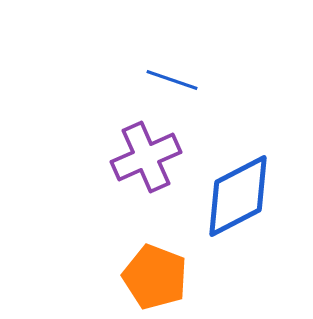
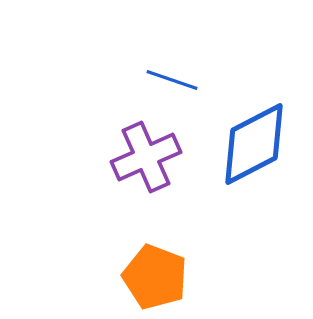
blue diamond: moved 16 px right, 52 px up
